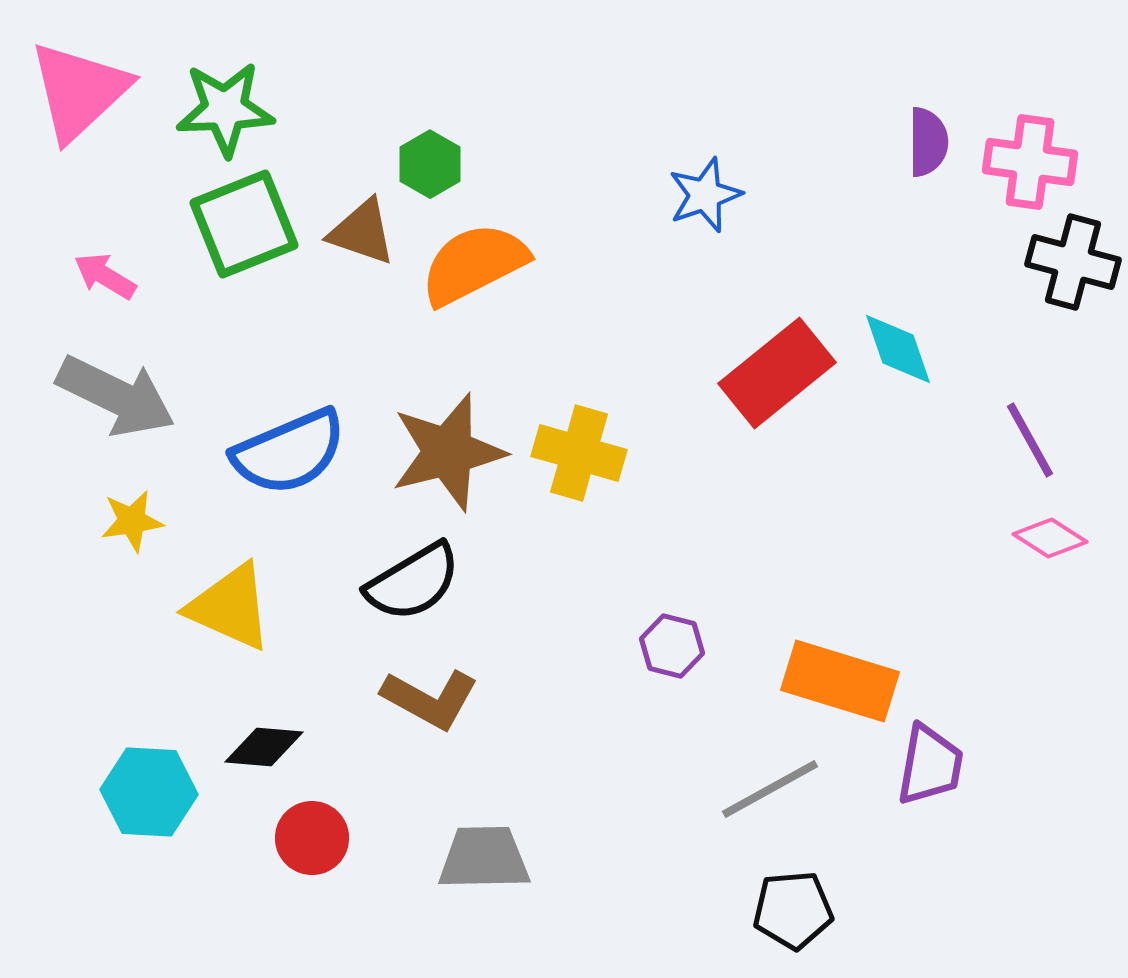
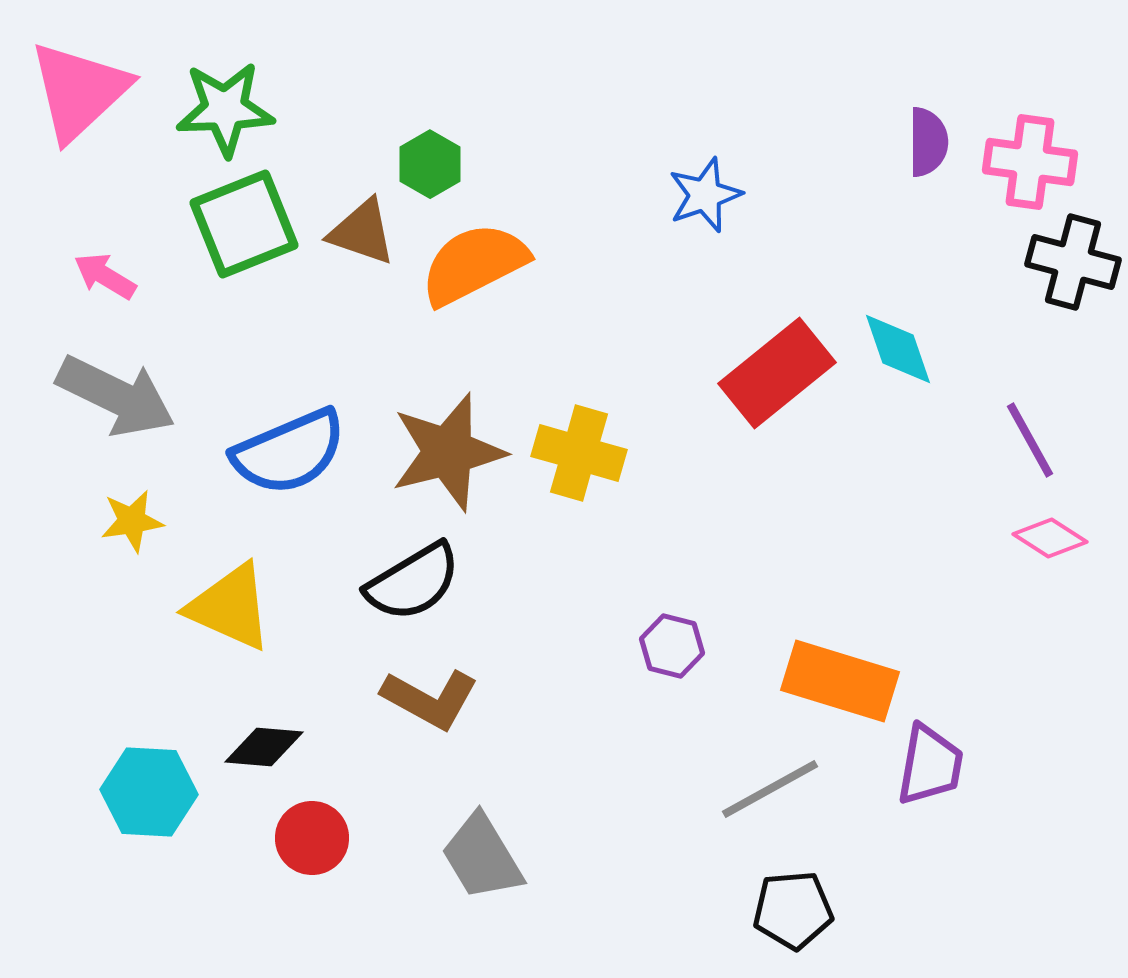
gray trapezoid: moved 2 px left, 1 px up; rotated 120 degrees counterclockwise
